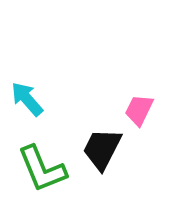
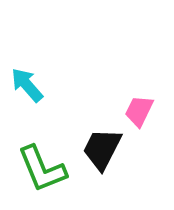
cyan arrow: moved 14 px up
pink trapezoid: moved 1 px down
